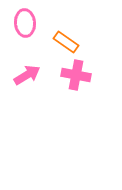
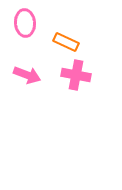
orange rectangle: rotated 10 degrees counterclockwise
pink arrow: rotated 52 degrees clockwise
